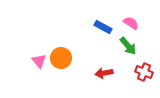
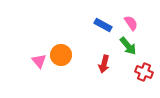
pink semicircle: rotated 21 degrees clockwise
blue rectangle: moved 2 px up
orange circle: moved 3 px up
red arrow: moved 9 px up; rotated 66 degrees counterclockwise
